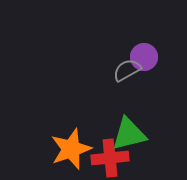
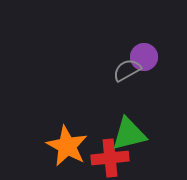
orange star: moved 4 px left, 3 px up; rotated 24 degrees counterclockwise
